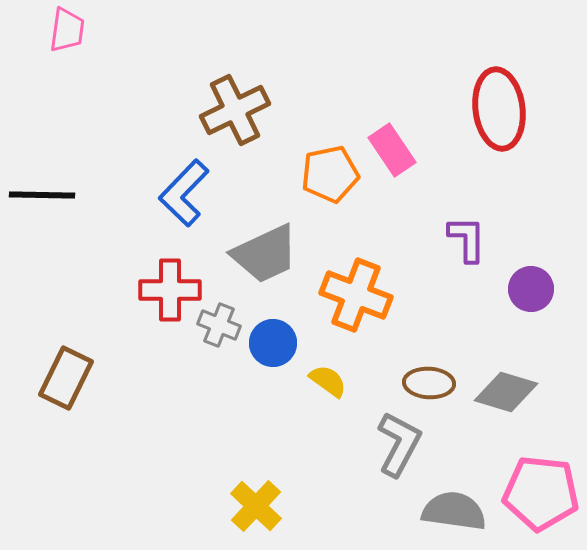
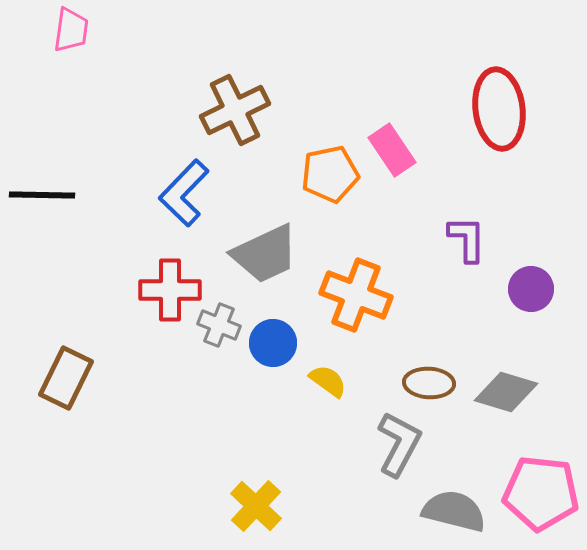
pink trapezoid: moved 4 px right
gray semicircle: rotated 6 degrees clockwise
